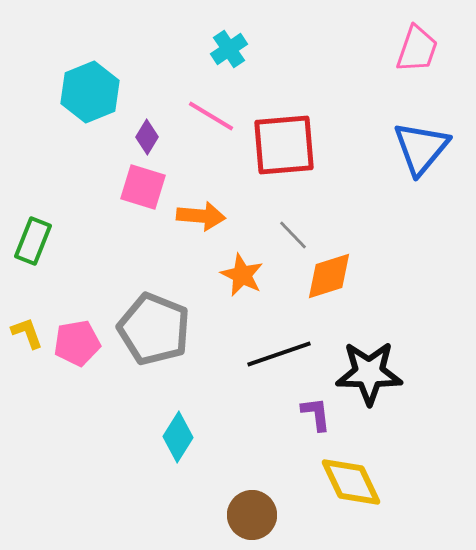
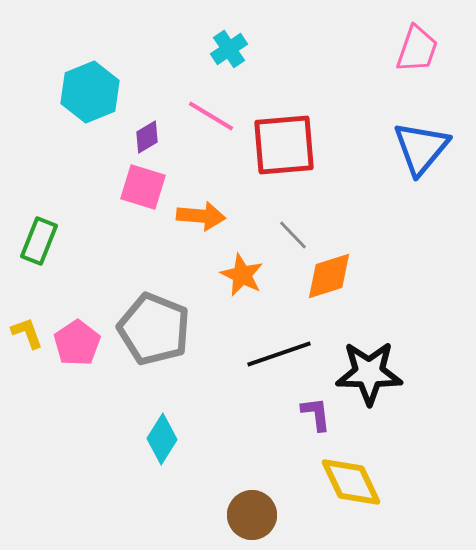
purple diamond: rotated 28 degrees clockwise
green rectangle: moved 6 px right
pink pentagon: rotated 24 degrees counterclockwise
cyan diamond: moved 16 px left, 2 px down
